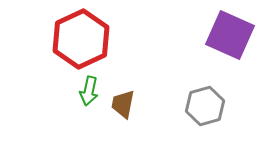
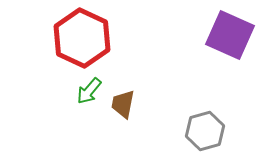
red hexagon: moved 1 px right, 1 px up; rotated 10 degrees counterclockwise
green arrow: rotated 28 degrees clockwise
gray hexagon: moved 25 px down
